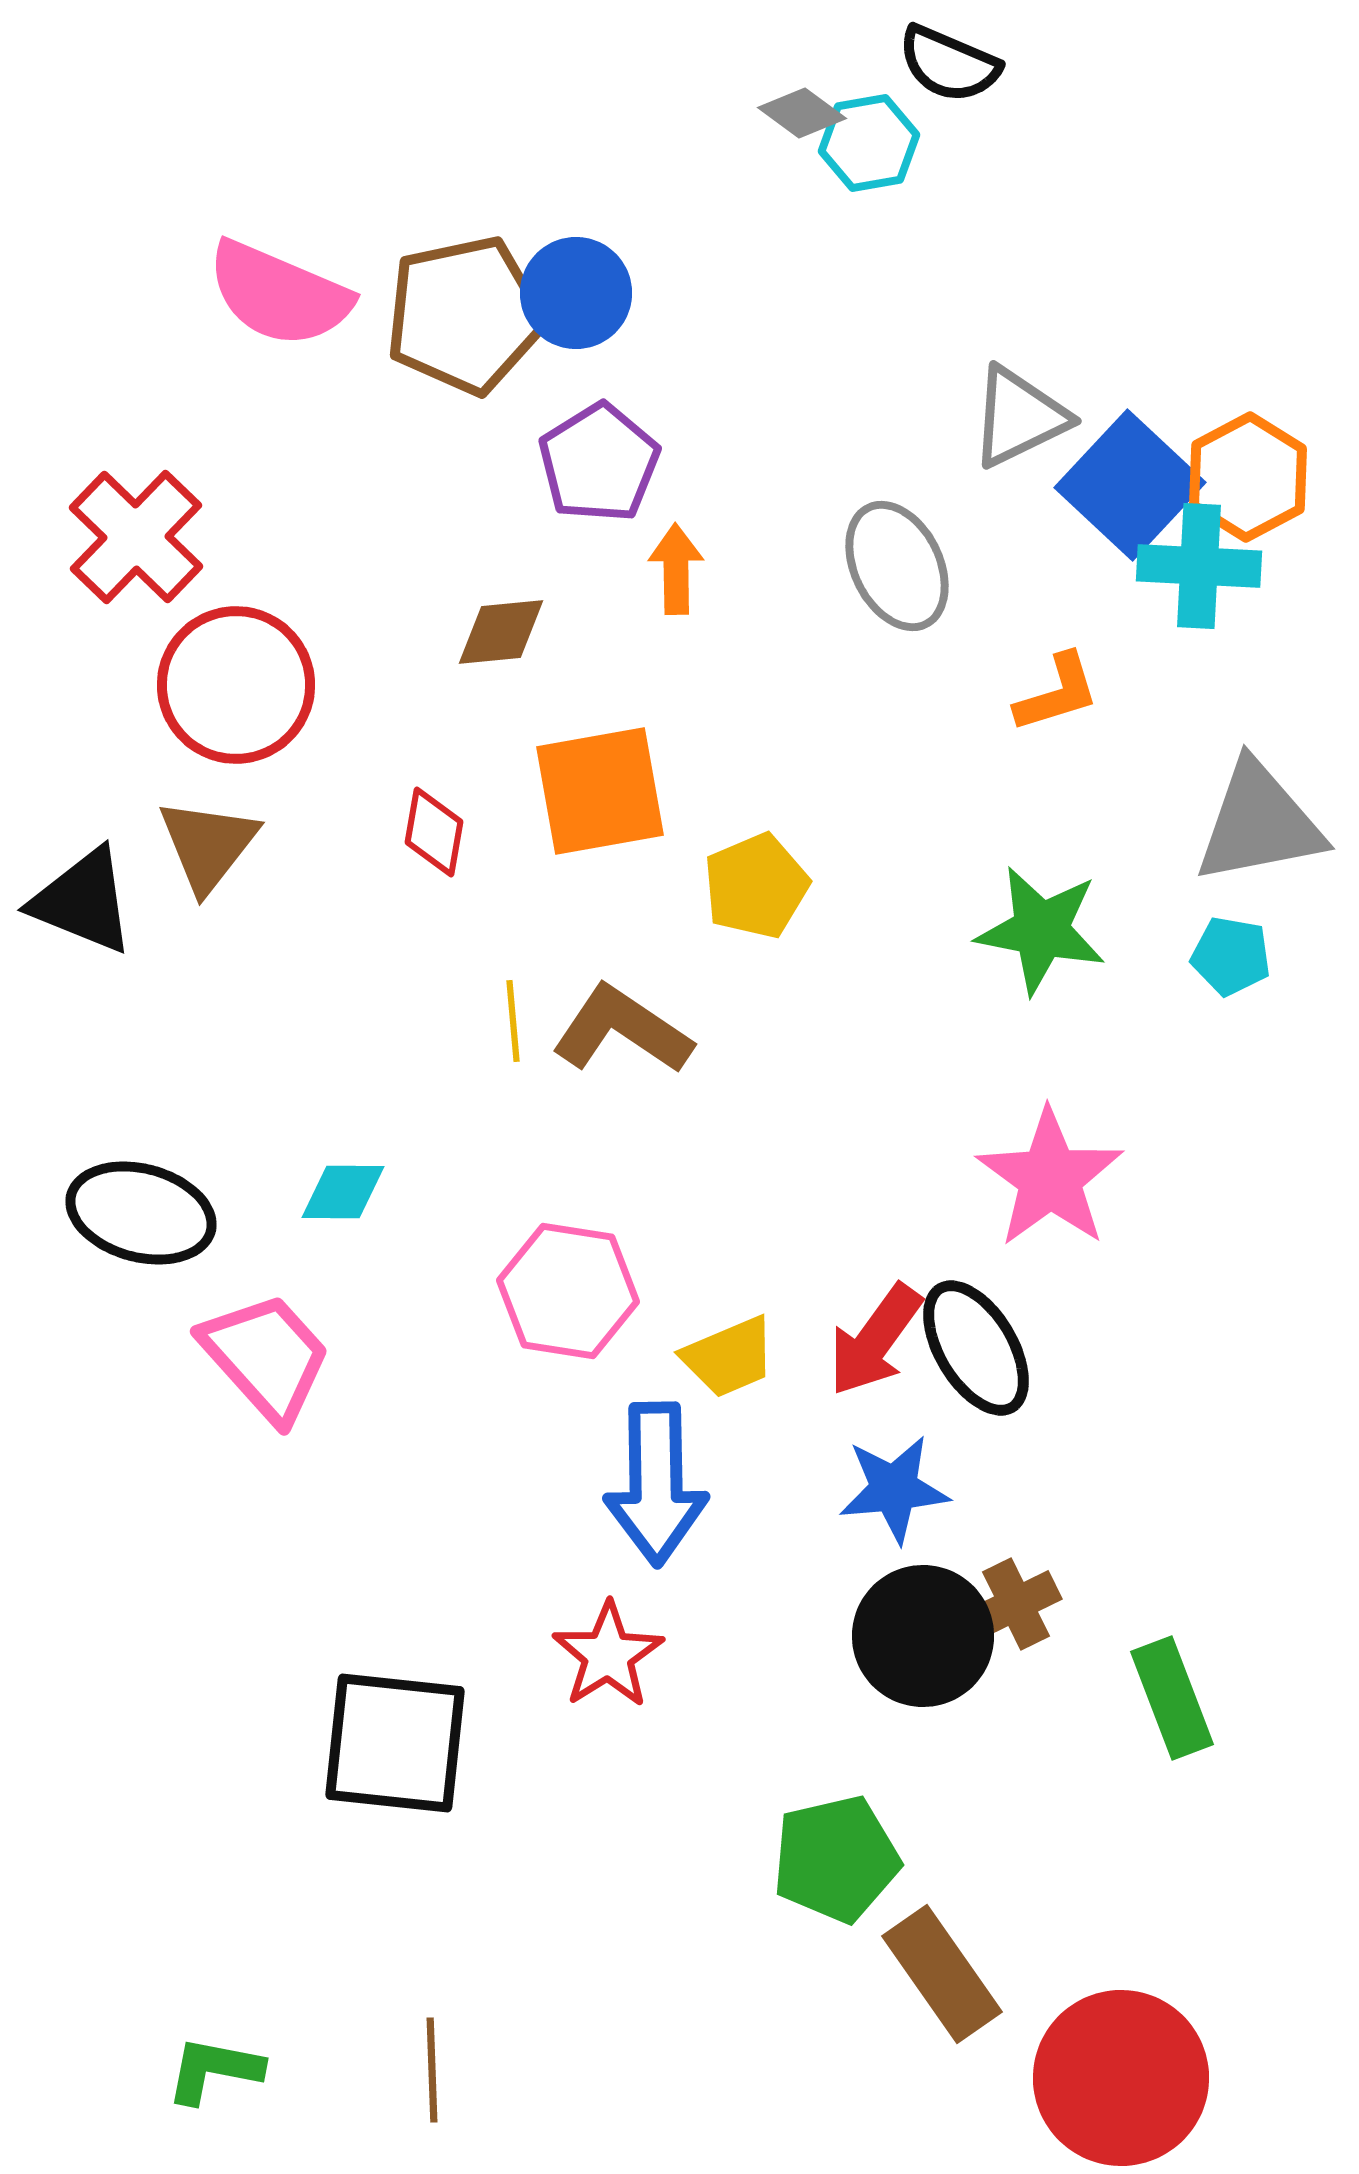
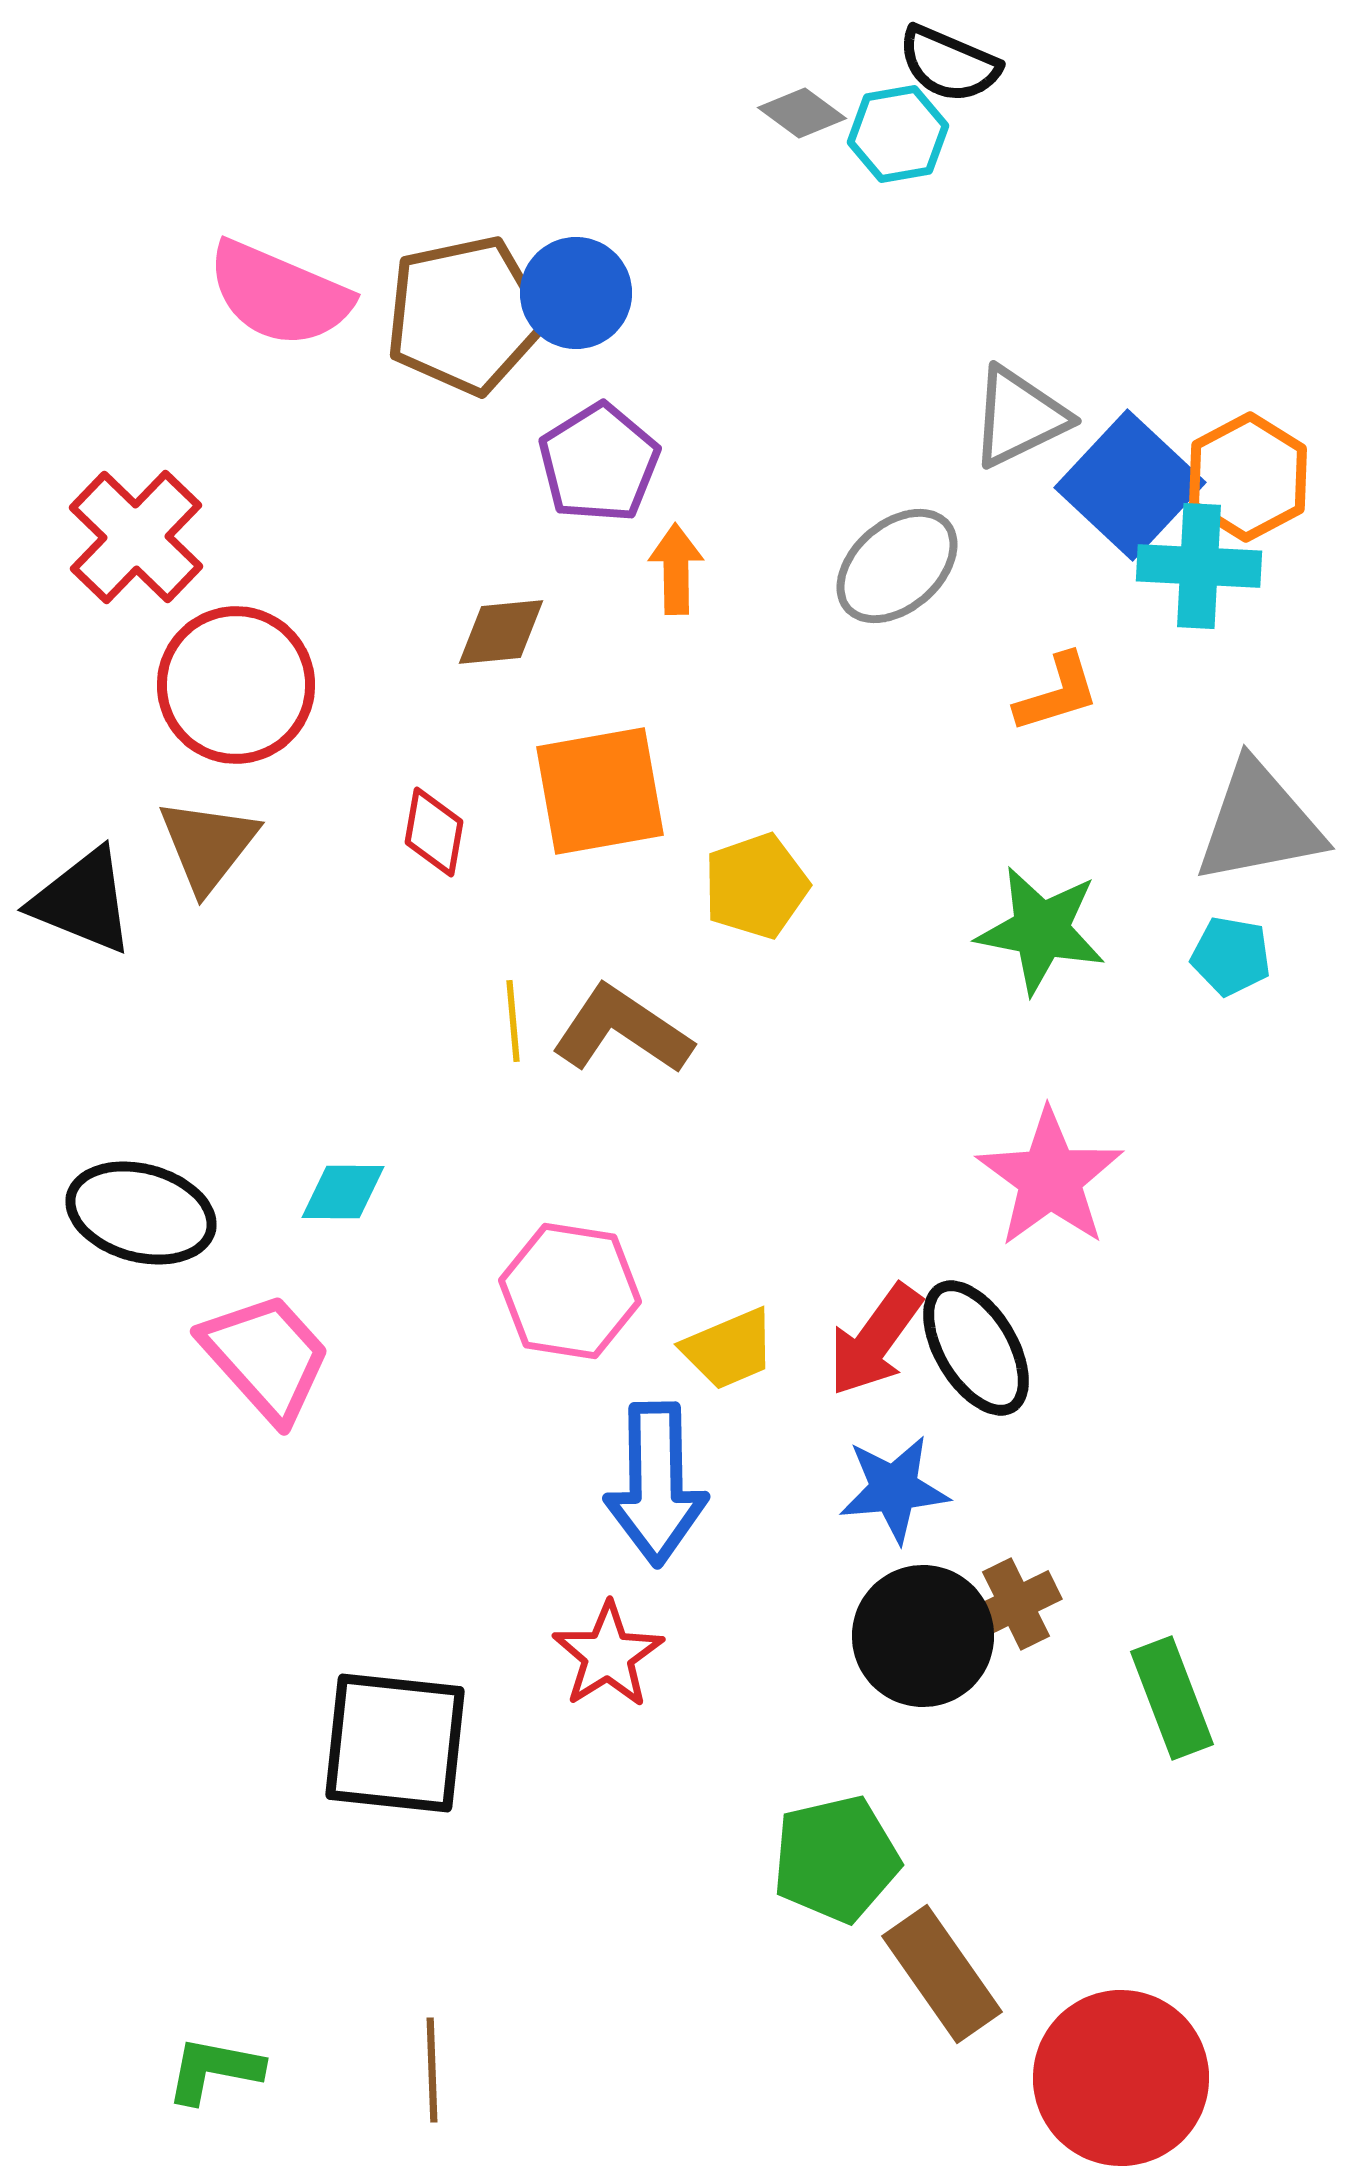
cyan hexagon at (869, 143): moved 29 px right, 9 px up
gray ellipse at (897, 566): rotated 75 degrees clockwise
yellow pentagon at (756, 886): rotated 4 degrees clockwise
pink hexagon at (568, 1291): moved 2 px right
yellow trapezoid at (729, 1357): moved 8 px up
